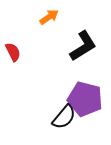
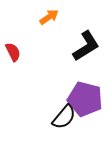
black L-shape: moved 3 px right
